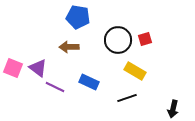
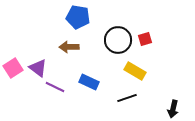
pink square: rotated 36 degrees clockwise
